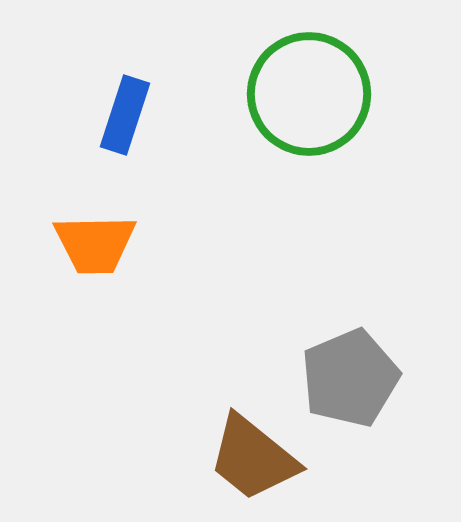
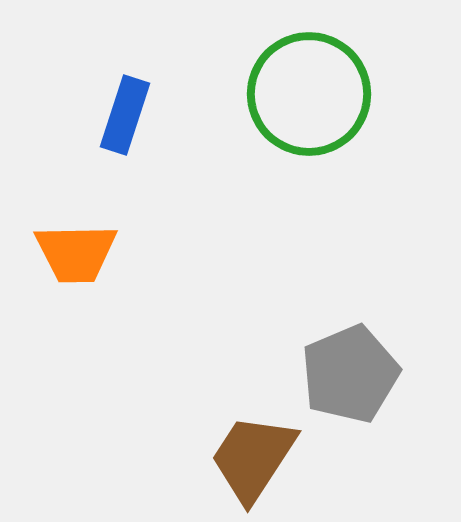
orange trapezoid: moved 19 px left, 9 px down
gray pentagon: moved 4 px up
brown trapezoid: rotated 84 degrees clockwise
